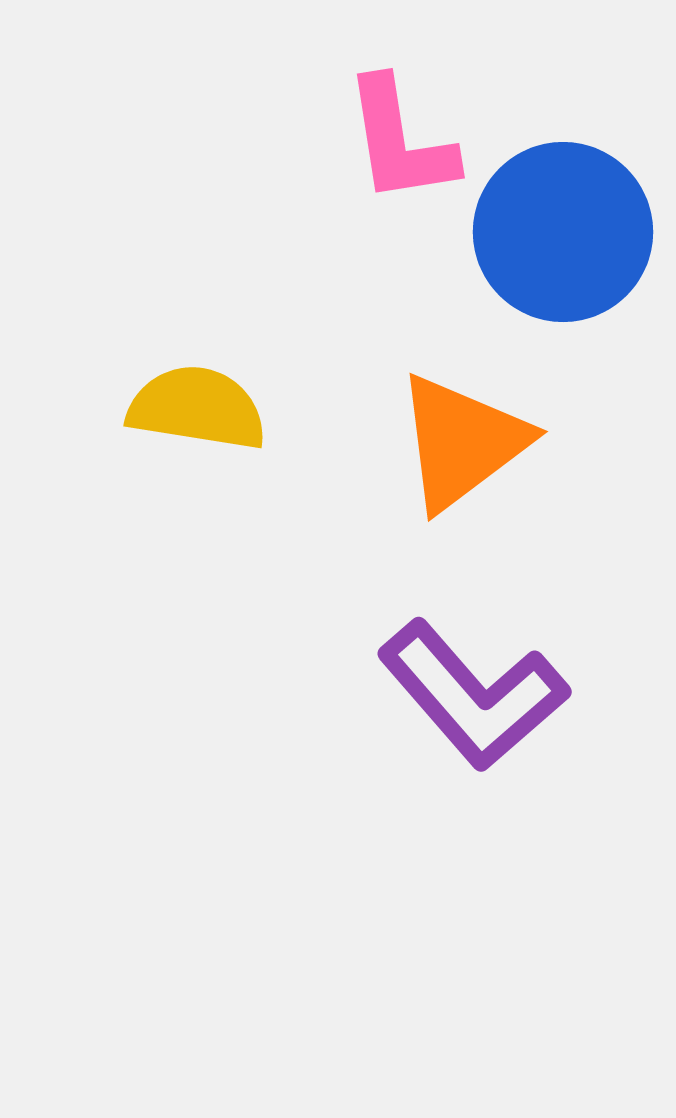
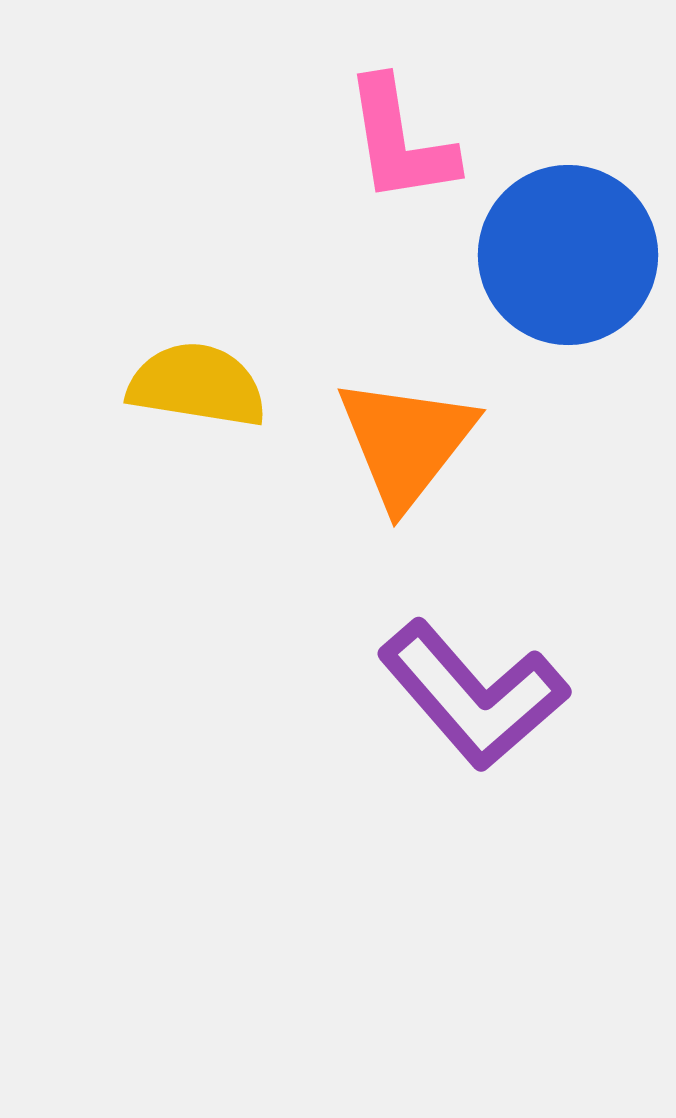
blue circle: moved 5 px right, 23 px down
yellow semicircle: moved 23 px up
orange triangle: moved 56 px left; rotated 15 degrees counterclockwise
